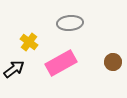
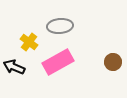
gray ellipse: moved 10 px left, 3 px down
pink rectangle: moved 3 px left, 1 px up
black arrow: moved 2 px up; rotated 120 degrees counterclockwise
